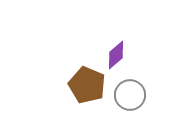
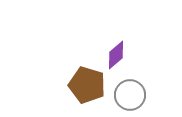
brown pentagon: rotated 6 degrees counterclockwise
